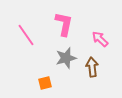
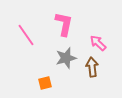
pink arrow: moved 2 px left, 4 px down
